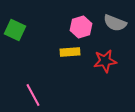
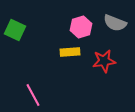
red star: moved 1 px left
